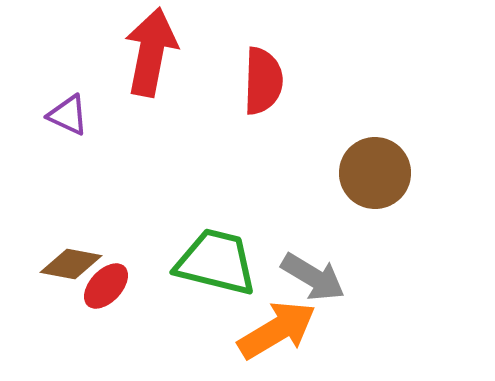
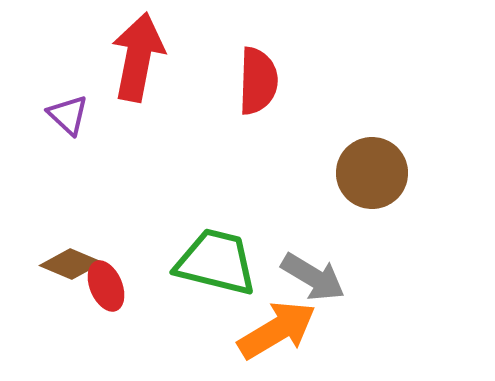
red arrow: moved 13 px left, 5 px down
red semicircle: moved 5 px left
purple triangle: rotated 18 degrees clockwise
brown circle: moved 3 px left
brown diamond: rotated 12 degrees clockwise
red ellipse: rotated 66 degrees counterclockwise
